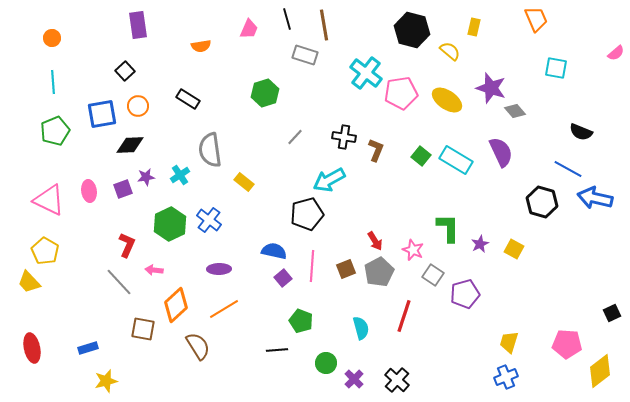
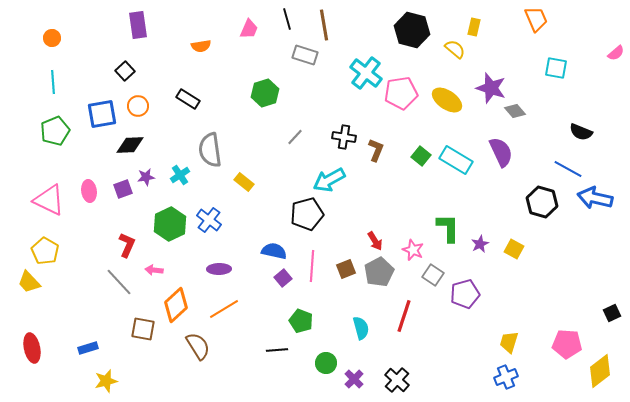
yellow semicircle at (450, 51): moved 5 px right, 2 px up
